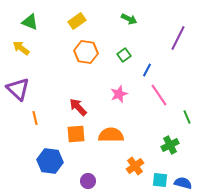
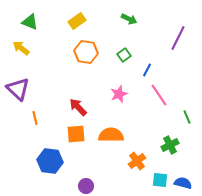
orange cross: moved 2 px right, 5 px up
purple circle: moved 2 px left, 5 px down
